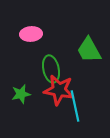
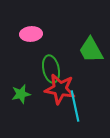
green trapezoid: moved 2 px right
red star: moved 1 px right, 1 px up
